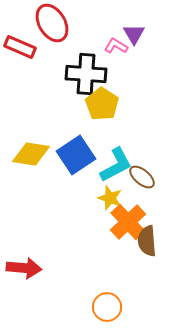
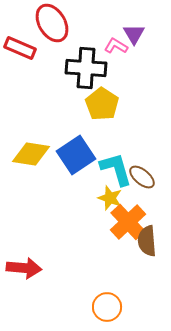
red rectangle: moved 1 px down
black cross: moved 6 px up
cyan L-shape: moved 4 px down; rotated 78 degrees counterclockwise
